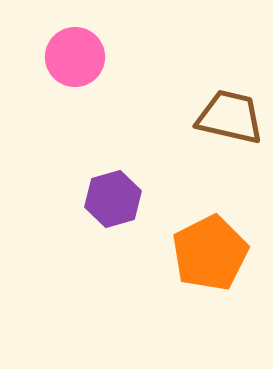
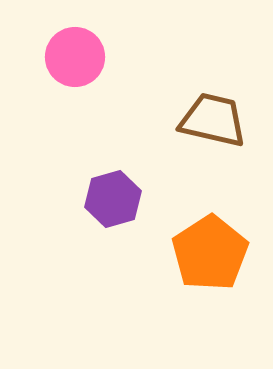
brown trapezoid: moved 17 px left, 3 px down
orange pentagon: rotated 6 degrees counterclockwise
